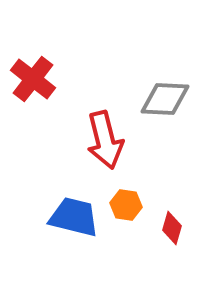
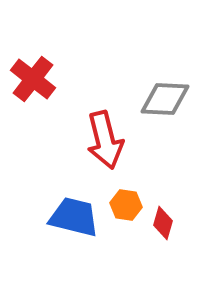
red diamond: moved 9 px left, 5 px up
